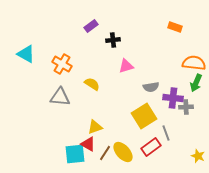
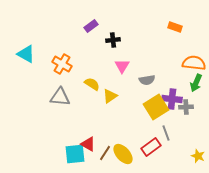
pink triangle: moved 4 px left; rotated 42 degrees counterclockwise
gray semicircle: moved 4 px left, 7 px up
purple cross: moved 1 px left, 1 px down
yellow square: moved 12 px right, 9 px up
yellow triangle: moved 15 px right, 31 px up; rotated 14 degrees counterclockwise
yellow ellipse: moved 2 px down
